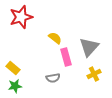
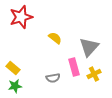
pink rectangle: moved 8 px right, 10 px down
